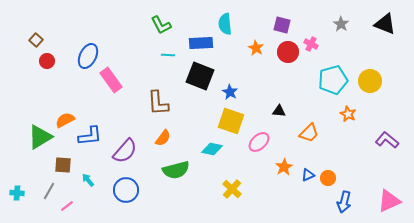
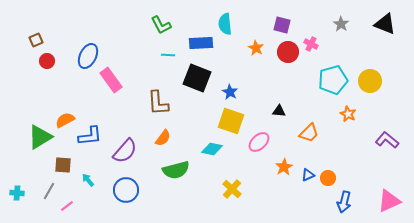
brown square at (36, 40): rotated 24 degrees clockwise
black square at (200, 76): moved 3 px left, 2 px down
